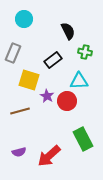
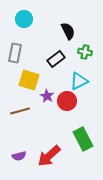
gray rectangle: moved 2 px right; rotated 12 degrees counterclockwise
black rectangle: moved 3 px right, 1 px up
cyan triangle: rotated 24 degrees counterclockwise
purple semicircle: moved 4 px down
